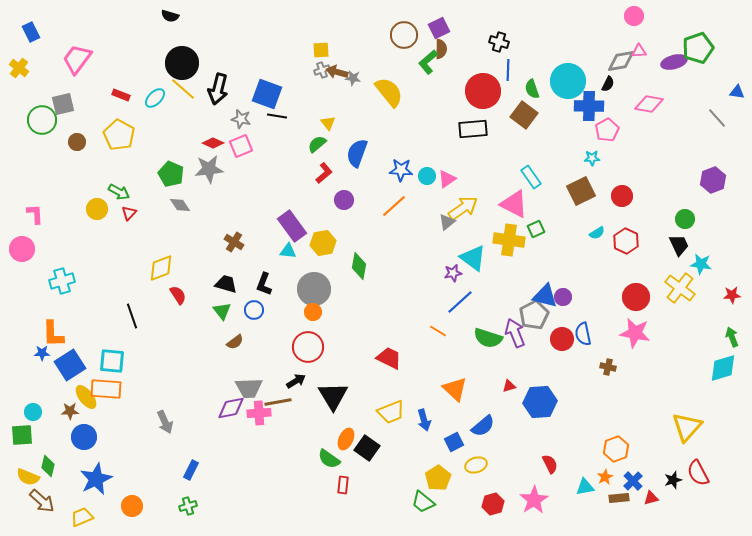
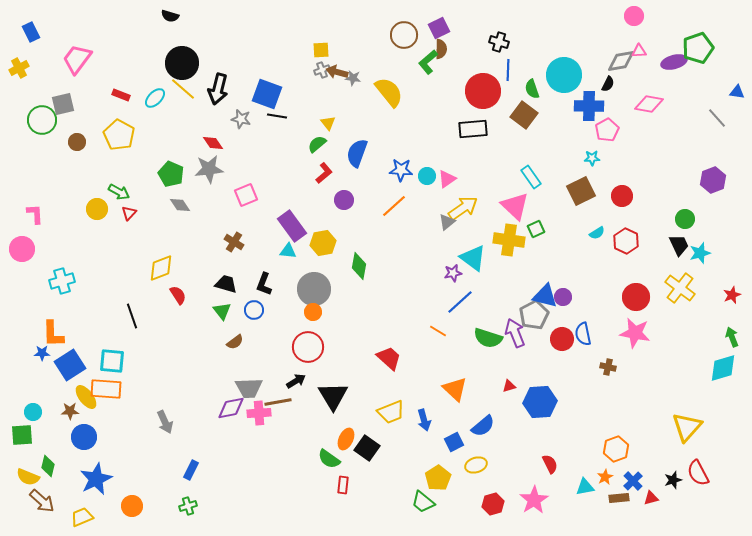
yellow cross at (19, 68): rotated 24 degrees clockwise
cyan circle at (568, 81): moved 4 px left, 6 px up
red diamond at (213, 143): rotated 30 degrees clockwise
pink square at (241, 146): moved 5 px right, 49 px down
pink triangle at (514, 204): moved 1 px right, 2 px down; rotated 16 degrees clockwise
cyan star at (701, 264): moved 1 px left, 11 px up; rotated 25 degrees counterclockwise
red star at (732, 295): rotated 18 degrees counterclockwise
red trapezoid at (389, 358): rotated 16 degrees clockwise
